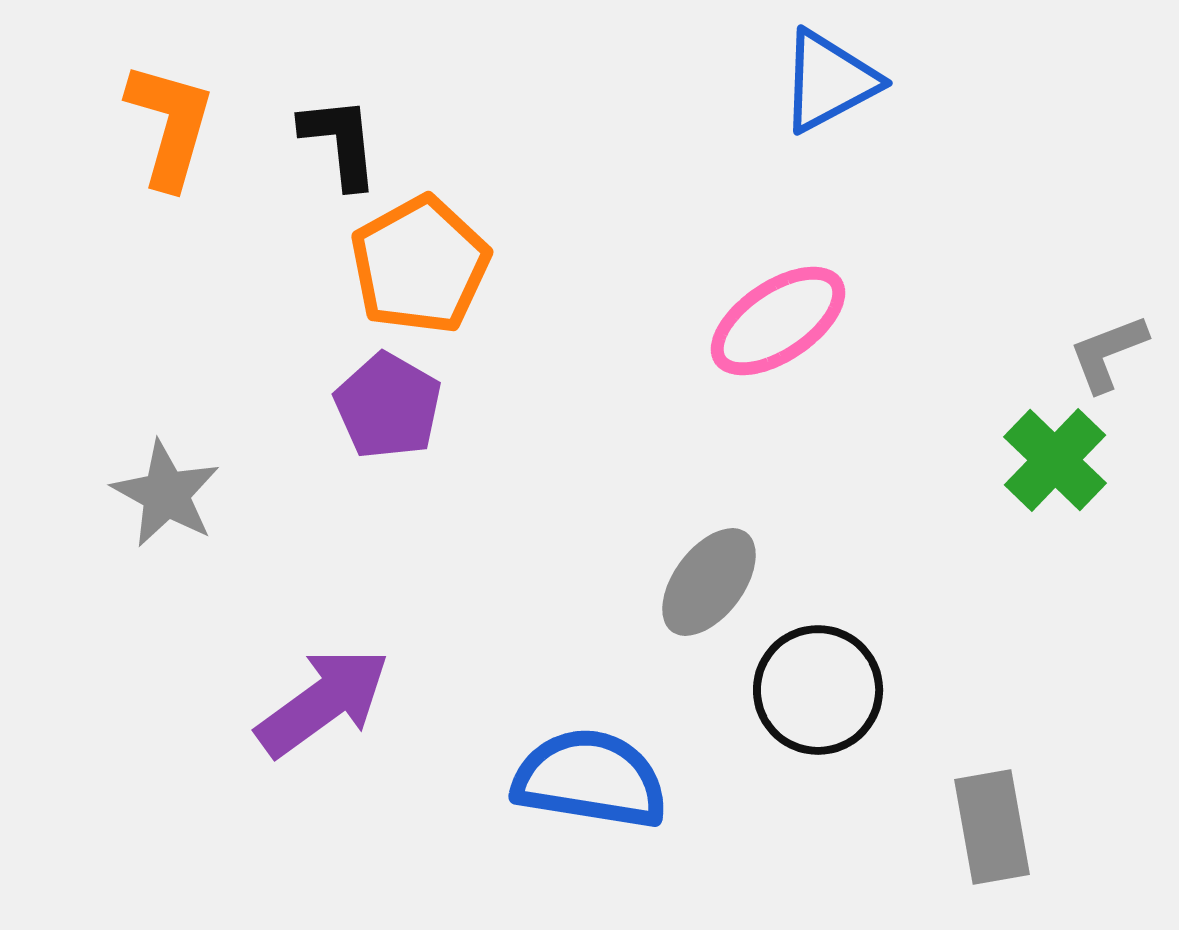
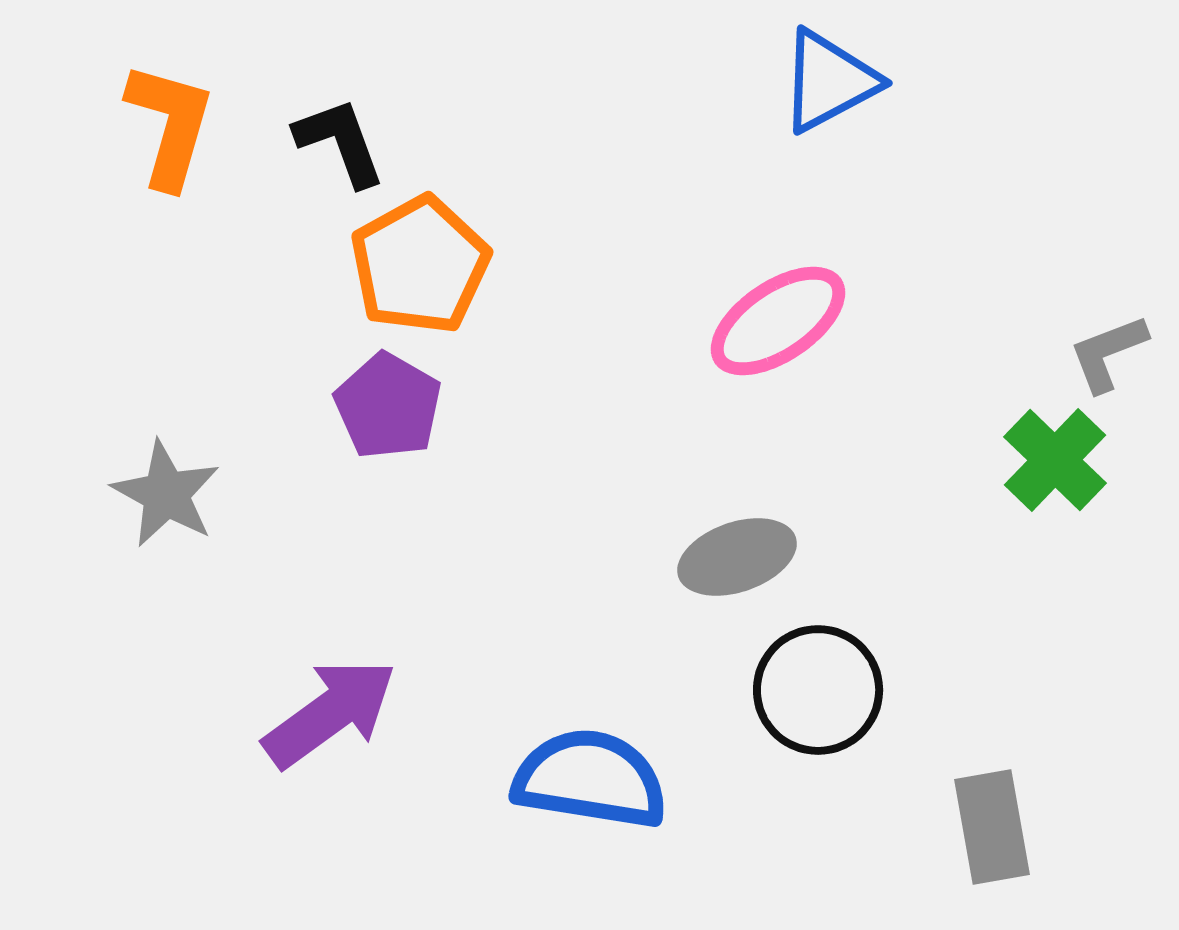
black L-shape: rotated 14 degrees counterclockwise
gray ellipse: moved 28 px right, 25 px up; rotated 34 degrees clockwise
purple arrow: moved 7 px right, 11 px down
